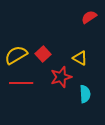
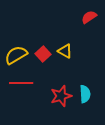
yellow triangle: moved 15 px left, 7 px up
red star: moved 19 px down
